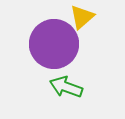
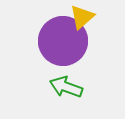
purple circle: moved 9 px right, 3 px up
